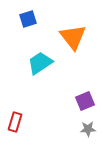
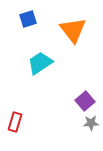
orange triangle: moved 7 px up
purple square: rotated 18 degrees counterclockwise
gray star: moved 3 px right, 6 px up
